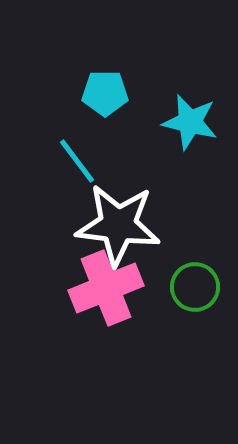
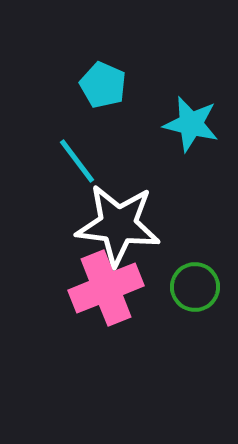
cyan pentagon: moved 2 px left, 8 px up; rotated 24 degrees clockwise
cyan star: moved 1 px right, 2 px down
